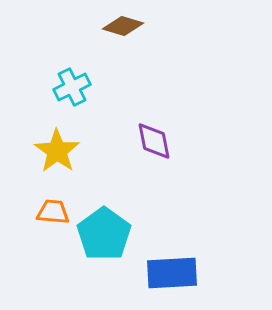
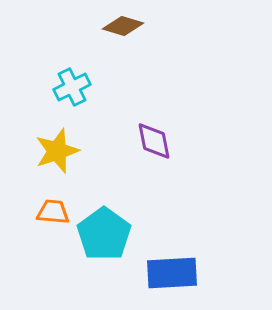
yellow star: rotated 18 degrees clockwise
